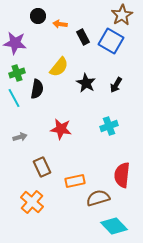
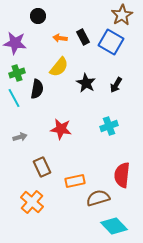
orange arrow: moved 14 px down
blue square: moved 1 px down
